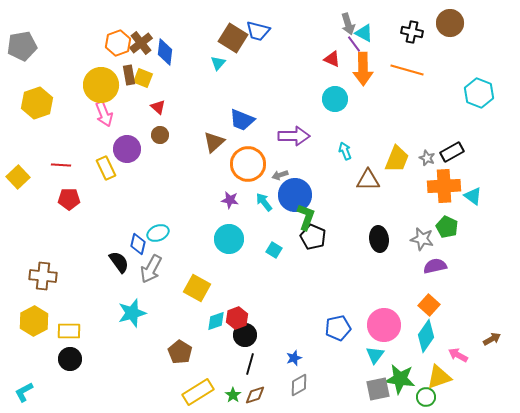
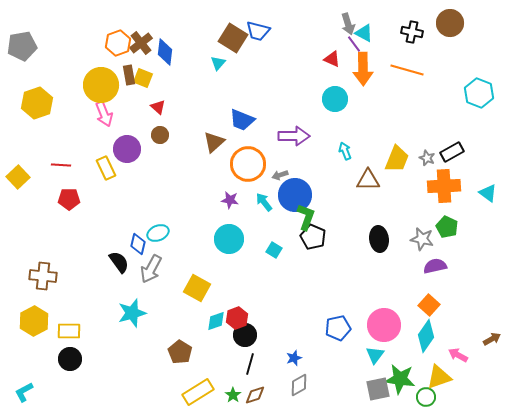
cyan triangle at (473, 196): moved 15 px right, 3 px up
